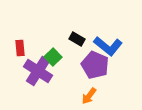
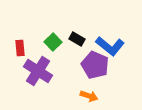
blue L-shape: moved 2 px right
green square: moved 15 px up
orange arrow: rotated 108 degrees counterclockwise
